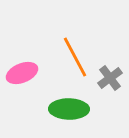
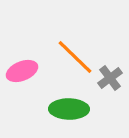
orange line: rotated 18 degrees counterclockwise
pink ellipse: moved 2 px up
